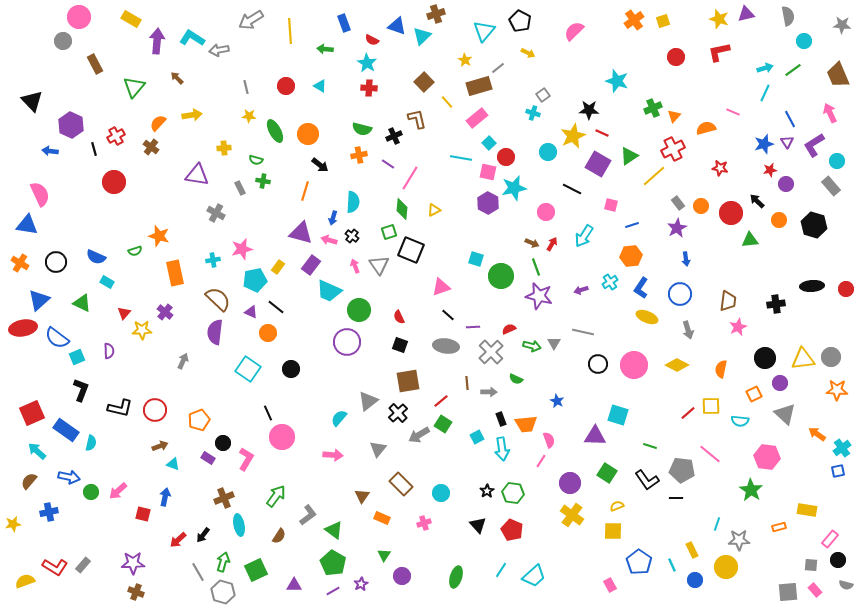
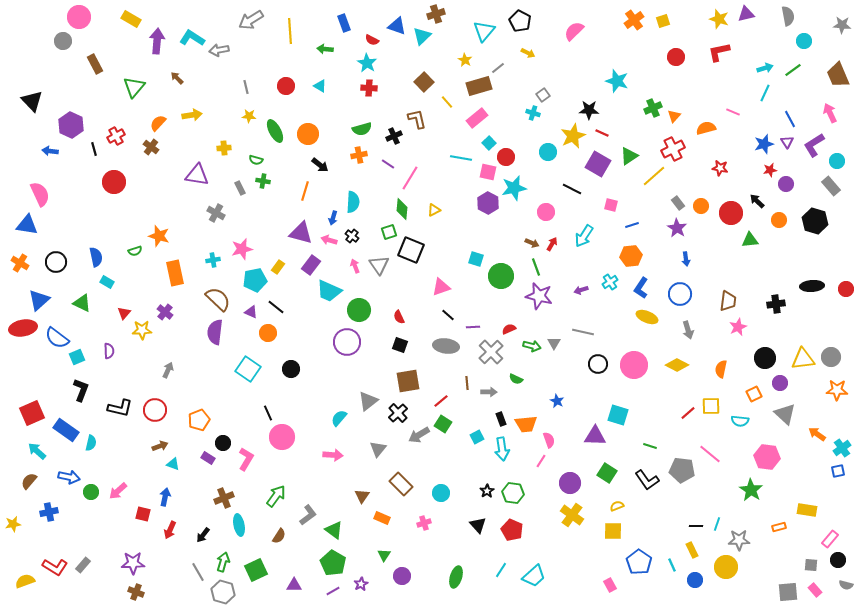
green semicircle at (362, 129): rotated 30 degrees counterclockwise
black hexagon at (814, 225): moved 1 px right, 4 px up
purple star at (677, 228): rotated 12 degrees counterclockwise
blue semicircle at (96, 257): rotated 126 degrees counterclockwise
gray arrow at (183, 361): moved 15 px left, 9 px down
black line at (676, 498): moved 20 px right, 28 px down
red arrow at (178, 540): moved 8 px left, 10 px up; rotated 24 degrees counterclockwise
